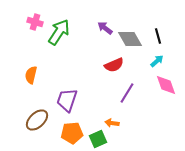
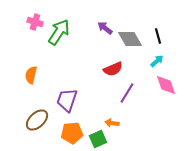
red semicircle: moved 1 px left, 4 px down
